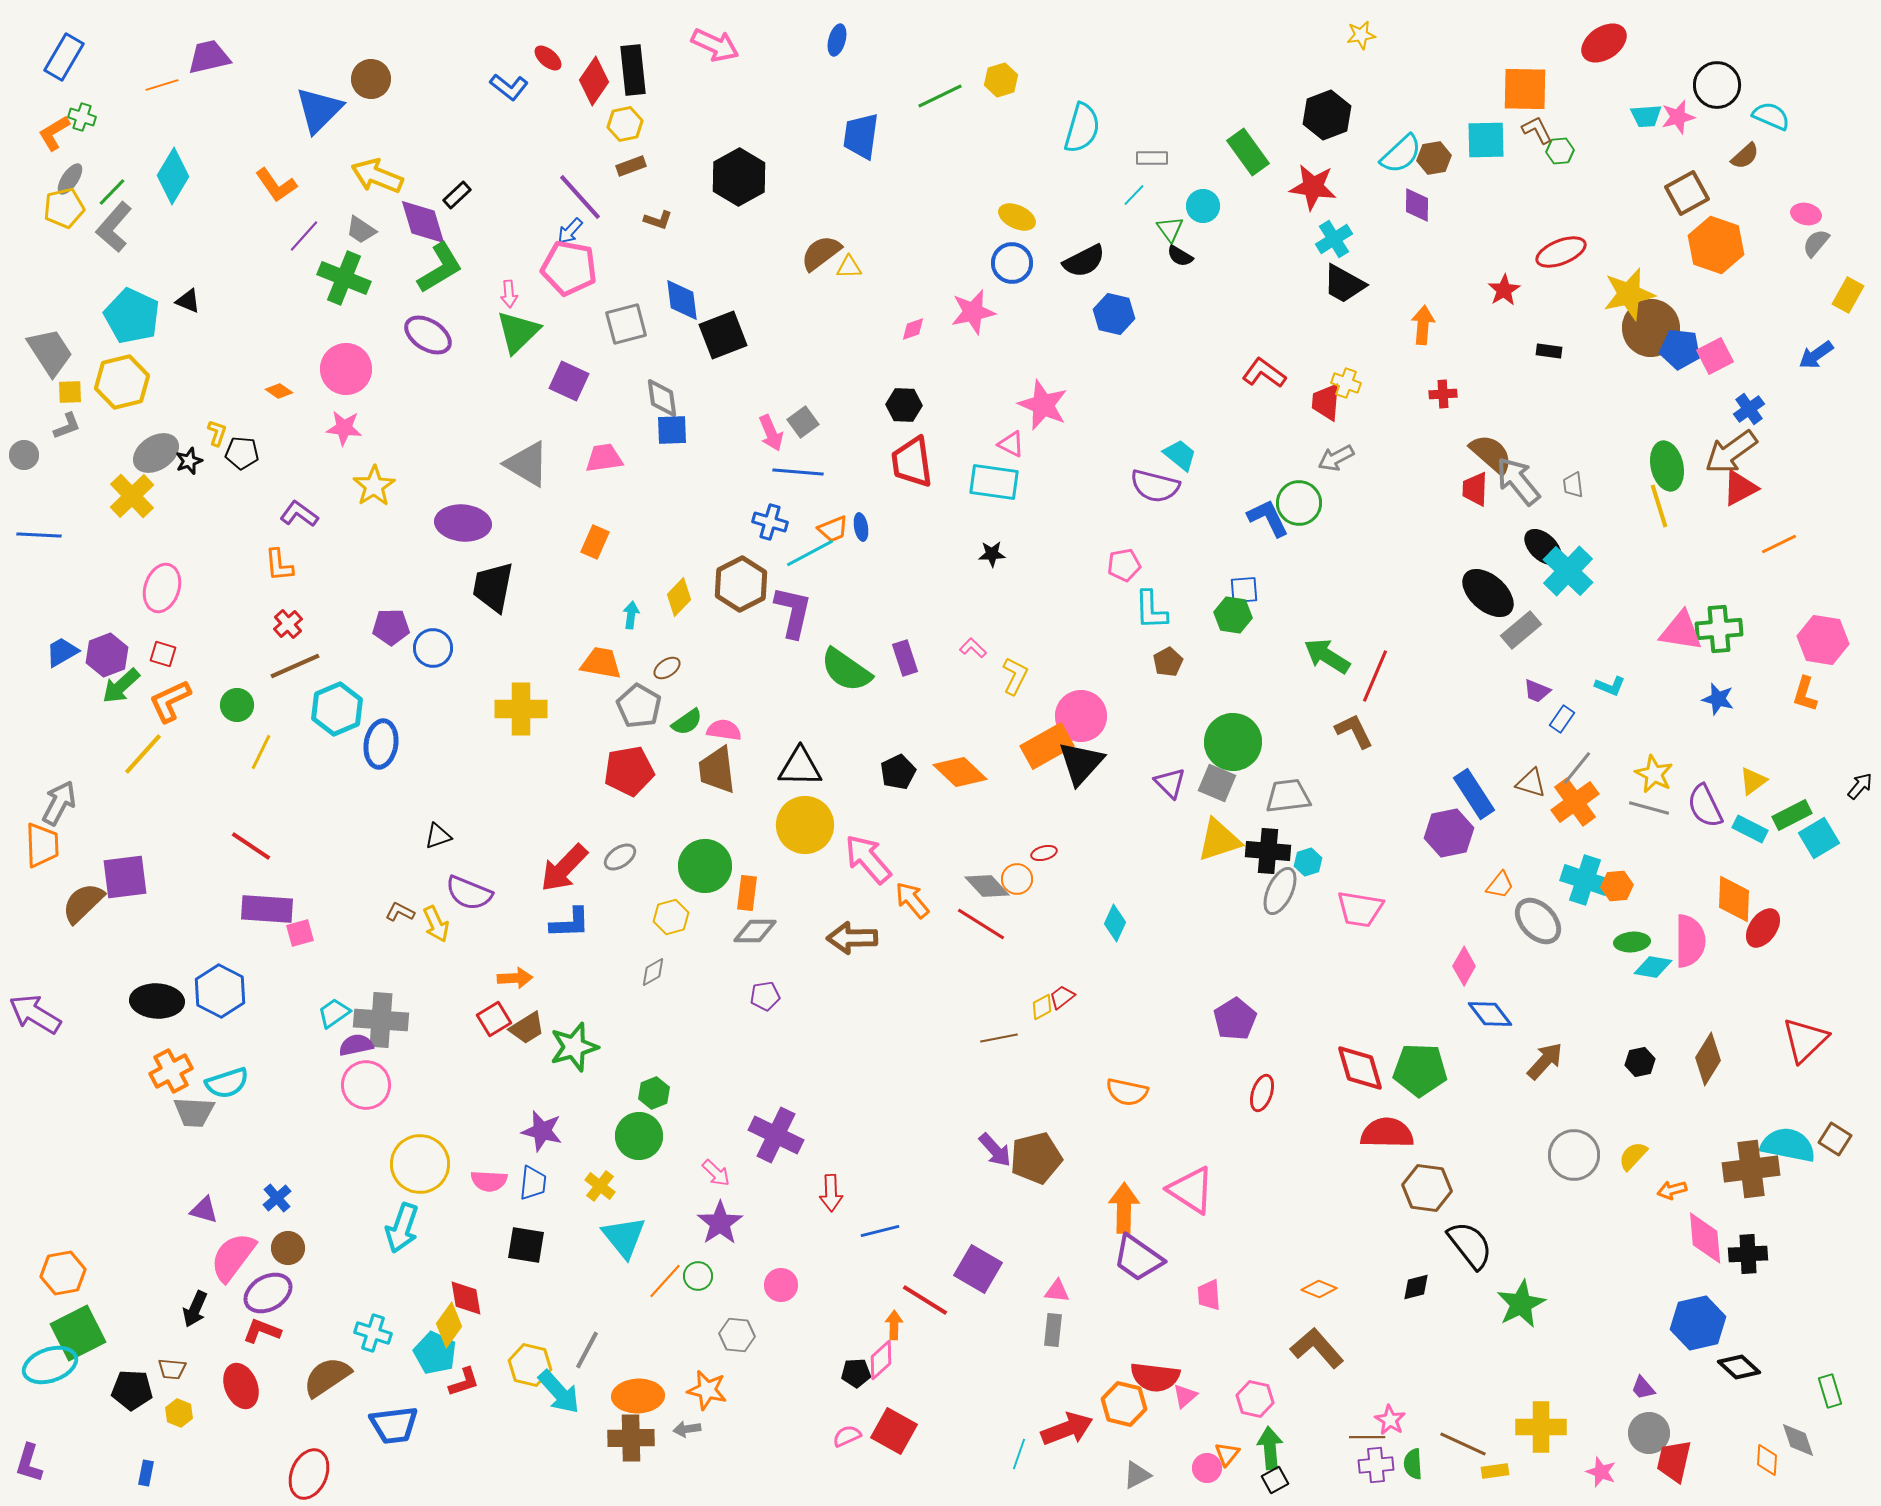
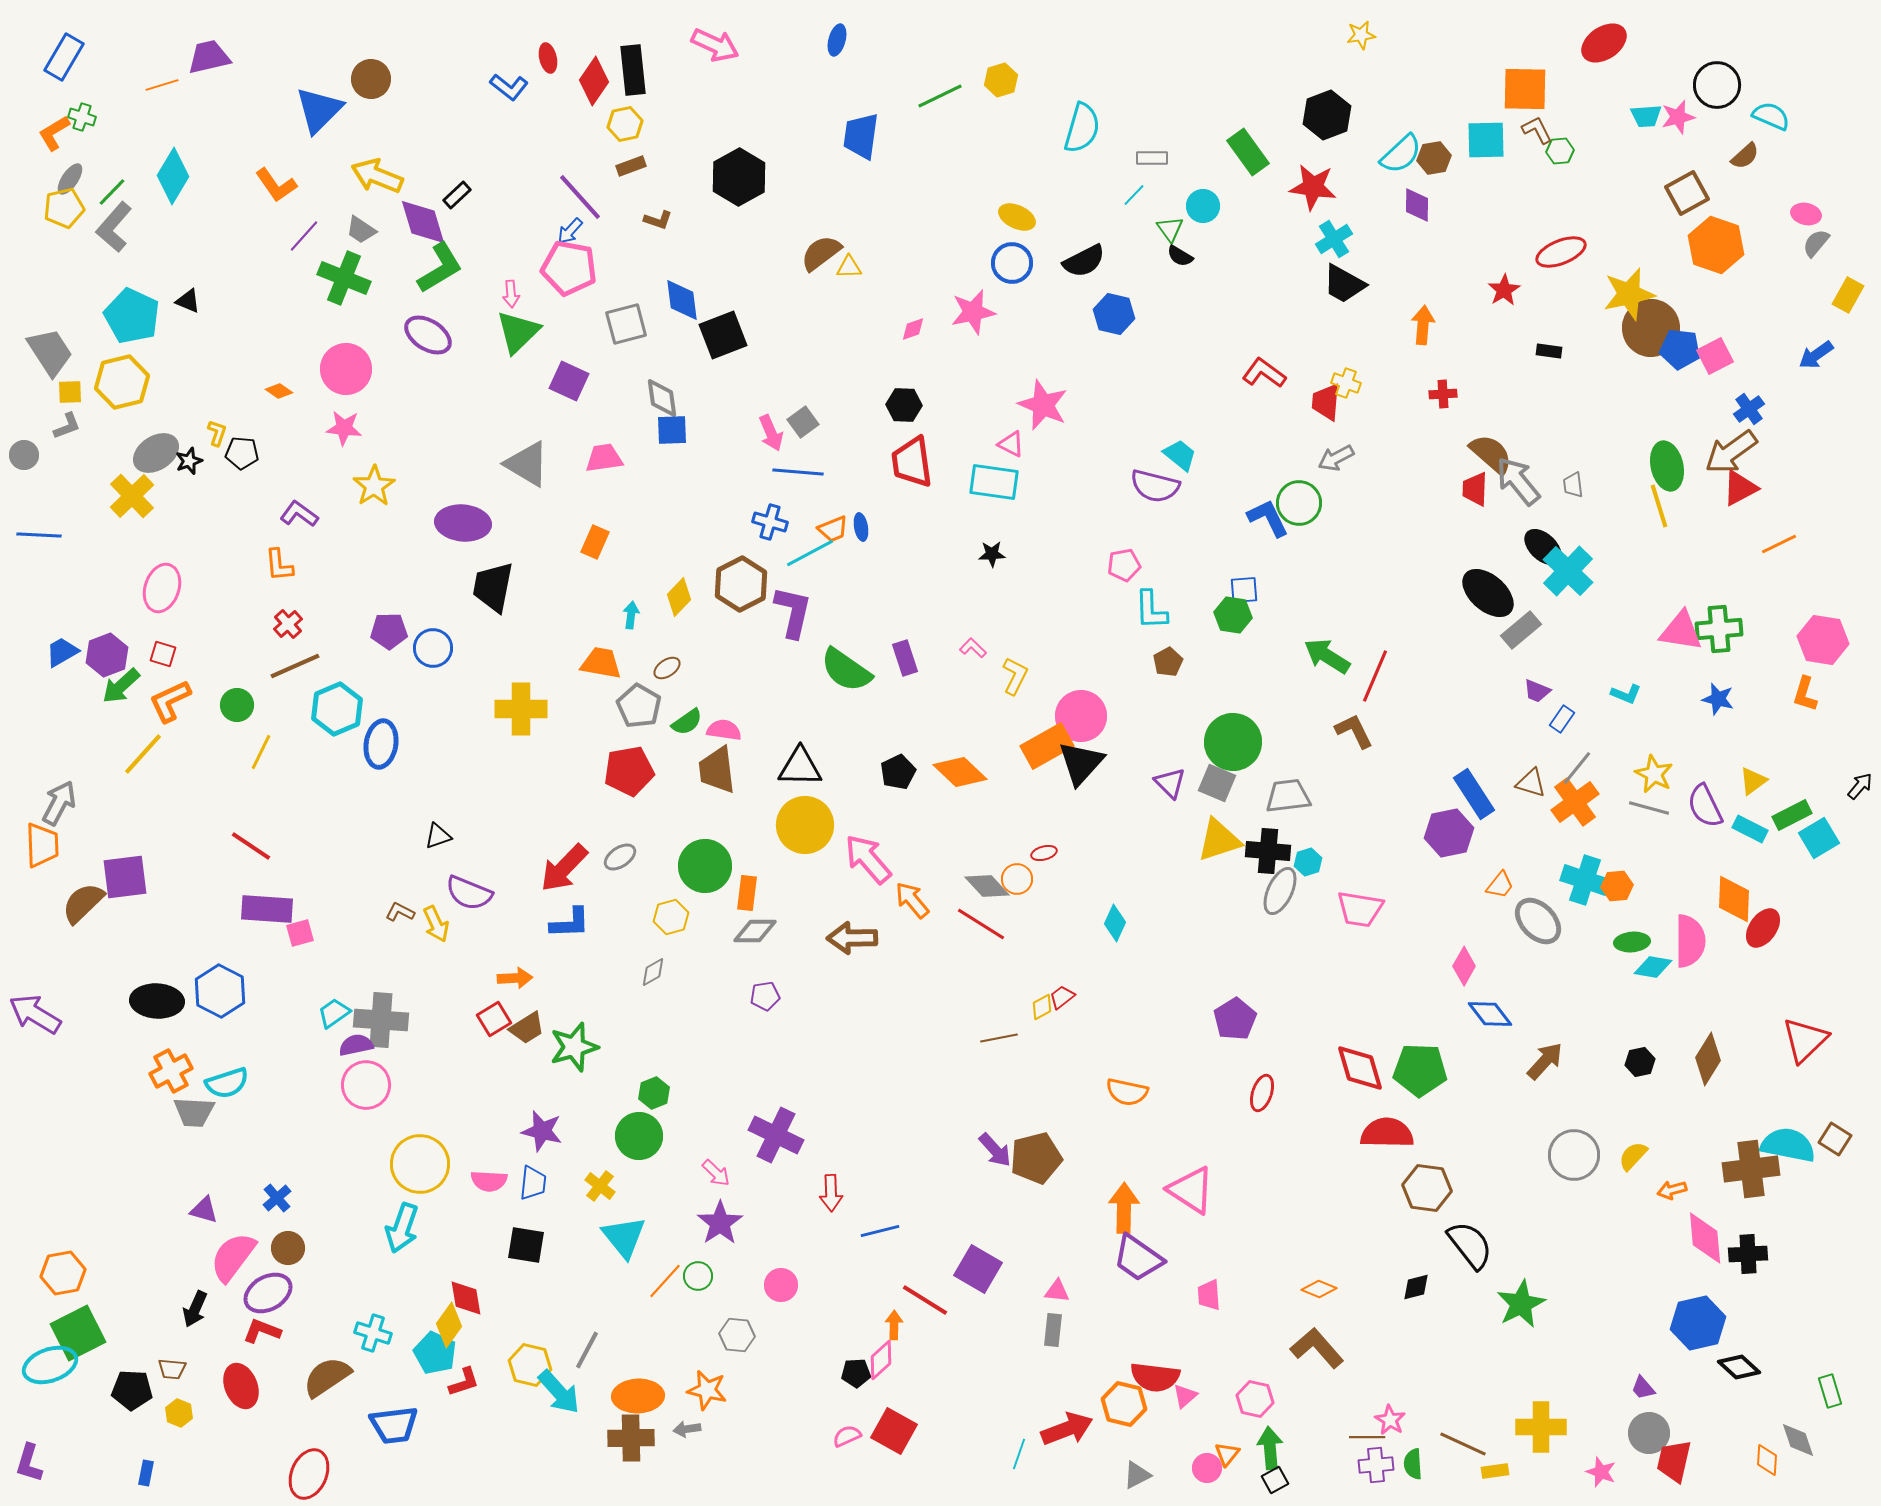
red ellipse at (548, 58): rotated 36 degrees clockwise
pink arrow at (509, 294): moved 2 px right
purple pentagon at (391, 627): moved 2 px left, 4 px down
cyan L-shape at (1610, 686): moved 16 px right, 8 px down
